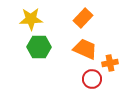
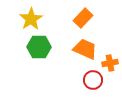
yellow star: rotated 30 degrees counterclockwise
red circle: moved 1 px right, 1 px down
